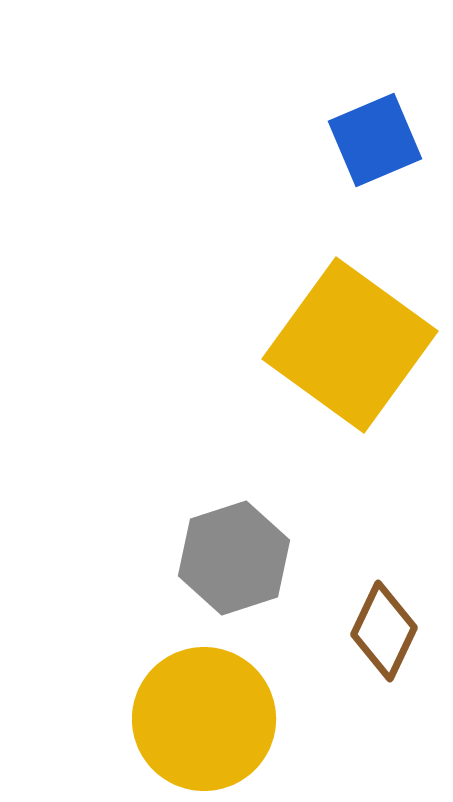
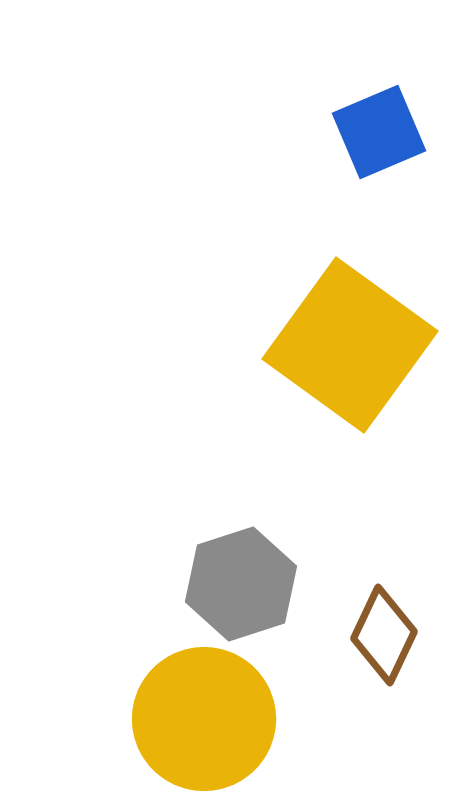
blue square: moved 4 px right, 8 px up
gray hexagon: moved 7 px right, 26 px down
brown diamond: moved 4 px down
